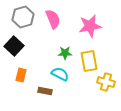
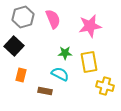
yellow rectangle: moved 1 px down
yellow cross: moved 1 px left, 4 px down
